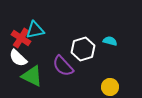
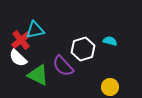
red cross: moved 2 px down; rotated 18 degrees clockwise
green triangle: moved 6 px right, 1 px up
